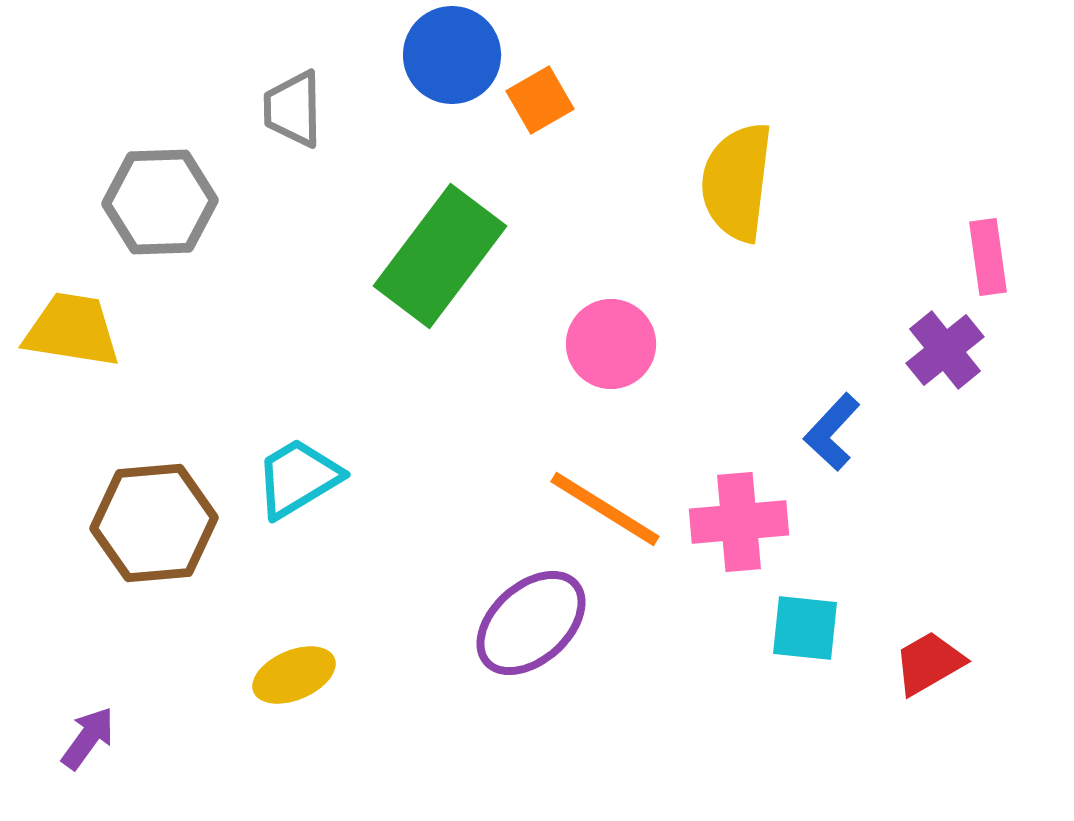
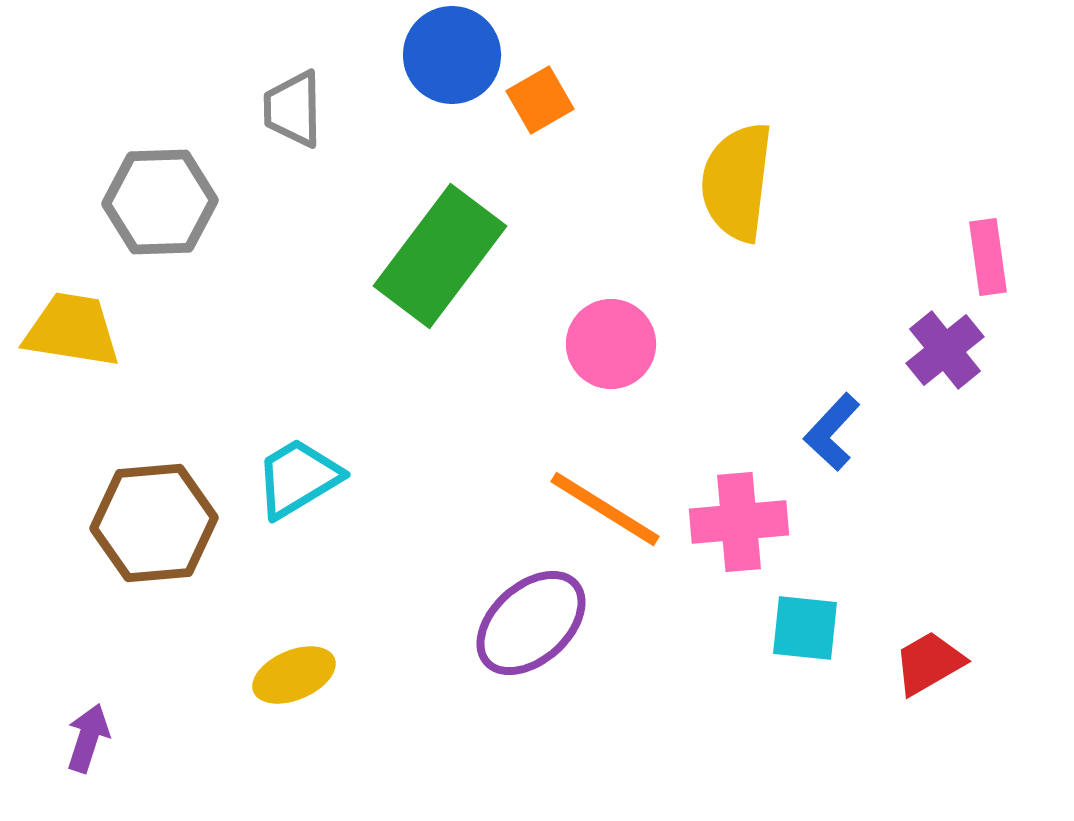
purple arrow: rotated 18 degrees counterclockwise
